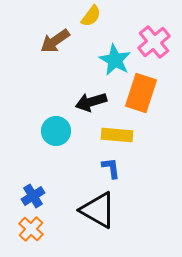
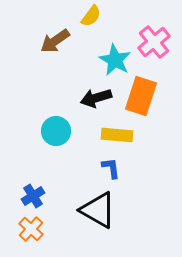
orange rectangle: moved 3 px down
black arrow: moved 5 px right, 4 px up
